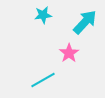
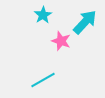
cyan star: rotated 24 degrees counterclockwise
pink star: moved 8 px left, 12 px up; rotated 18 degrees counterclockwise
